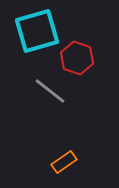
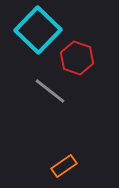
cyan square: moved 1 px right, 1 px up; rotated 30 degrees counterclockwise
orange rectangle: moved 4 px down
